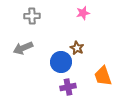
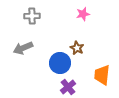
pink star: moved 1 px down
blue circle: moved 1 px left, 1 px down
orange trapezoid: moved 1 px left, 1 px up; rotated 25 degrees clockwise
purple cross: rotated 28 degrees counterclockwise
